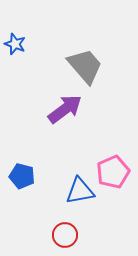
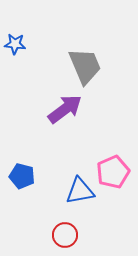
blue star: rotated 15 degrees counterclockwise
gray trapezoid: rotated 18 degrees clockwise
